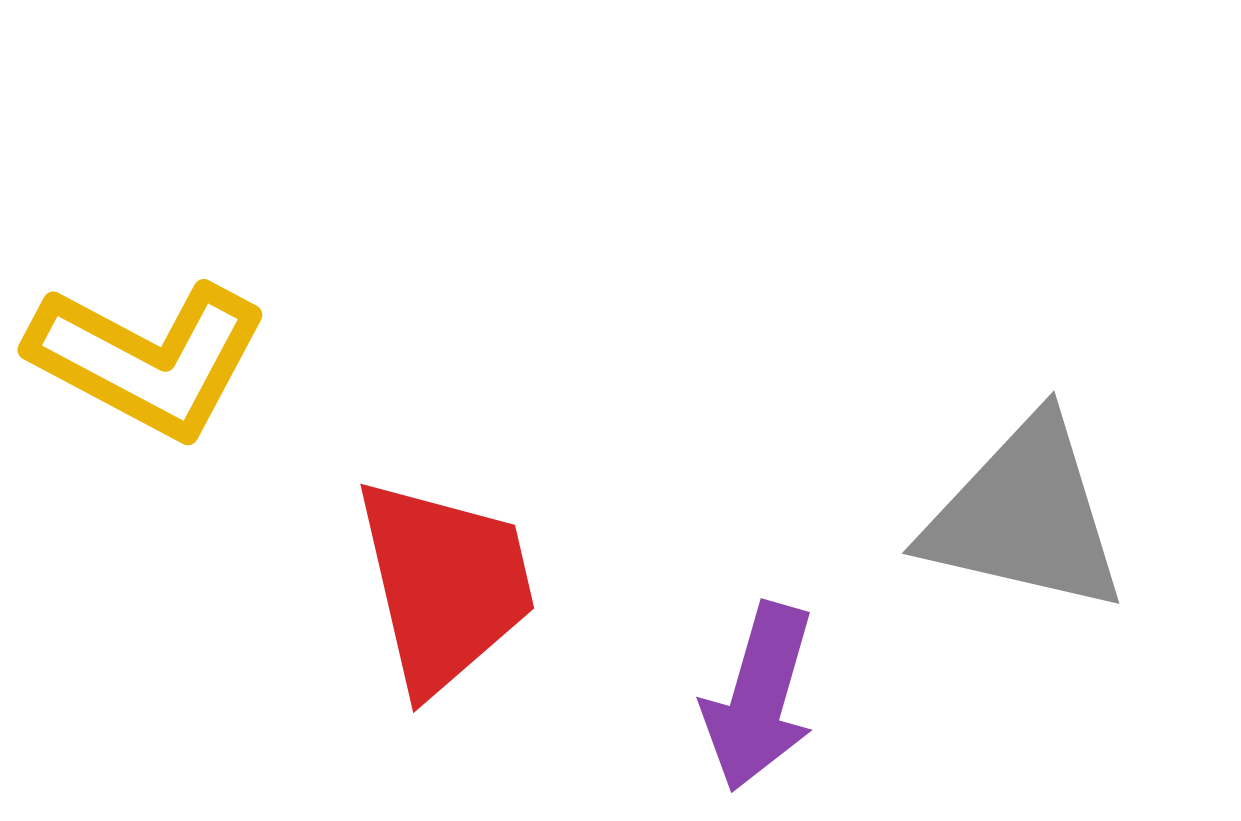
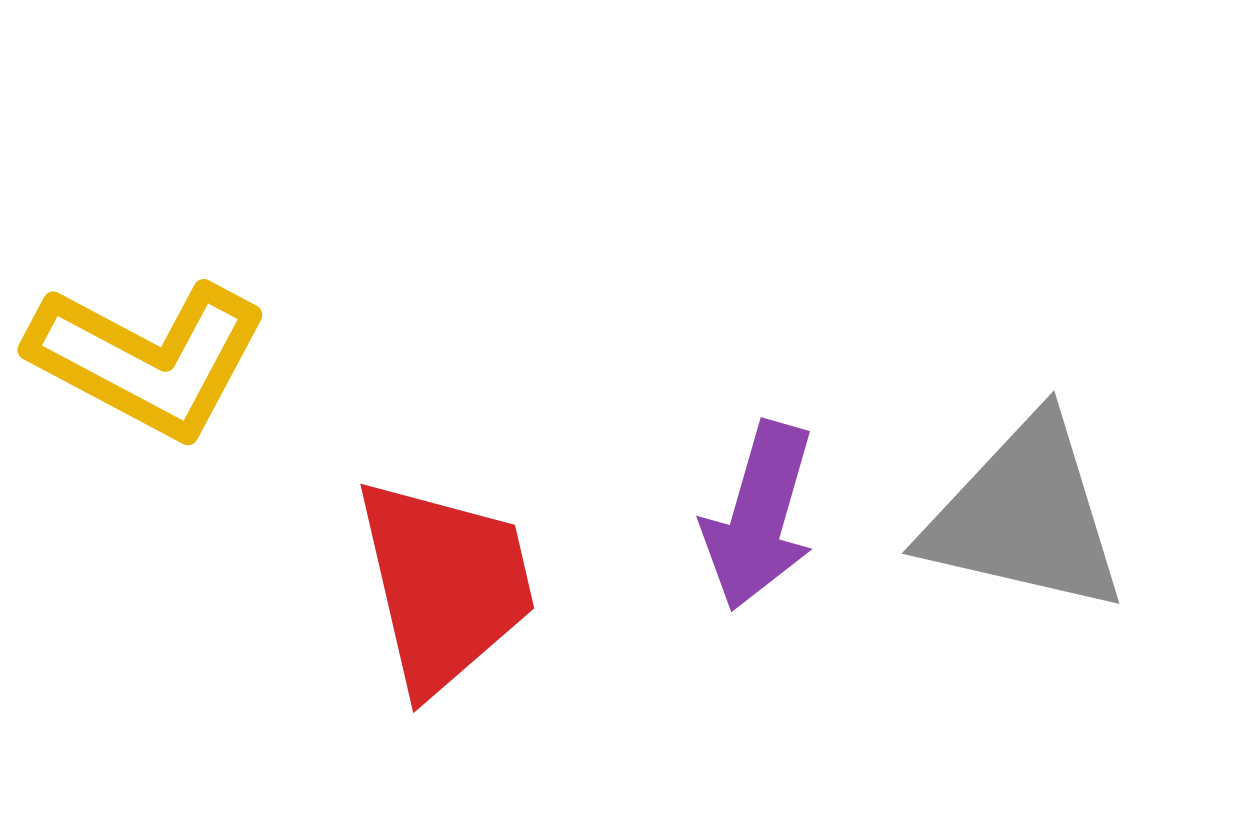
purple arrow: moved 181 px up
